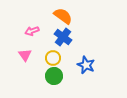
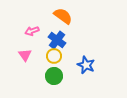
blue cross: moved 6 px left, 3 px down
yellow circle: moved 1 px right, 2 px up
